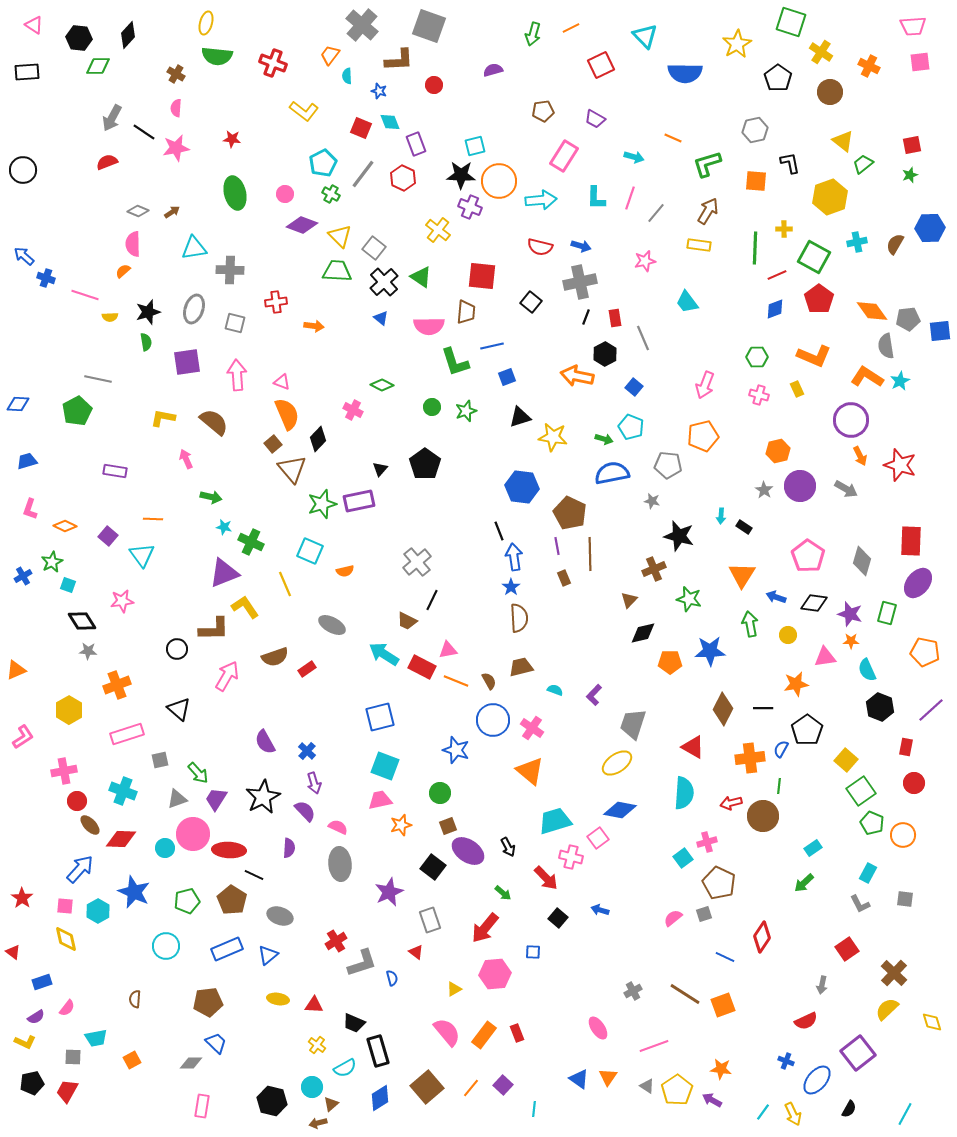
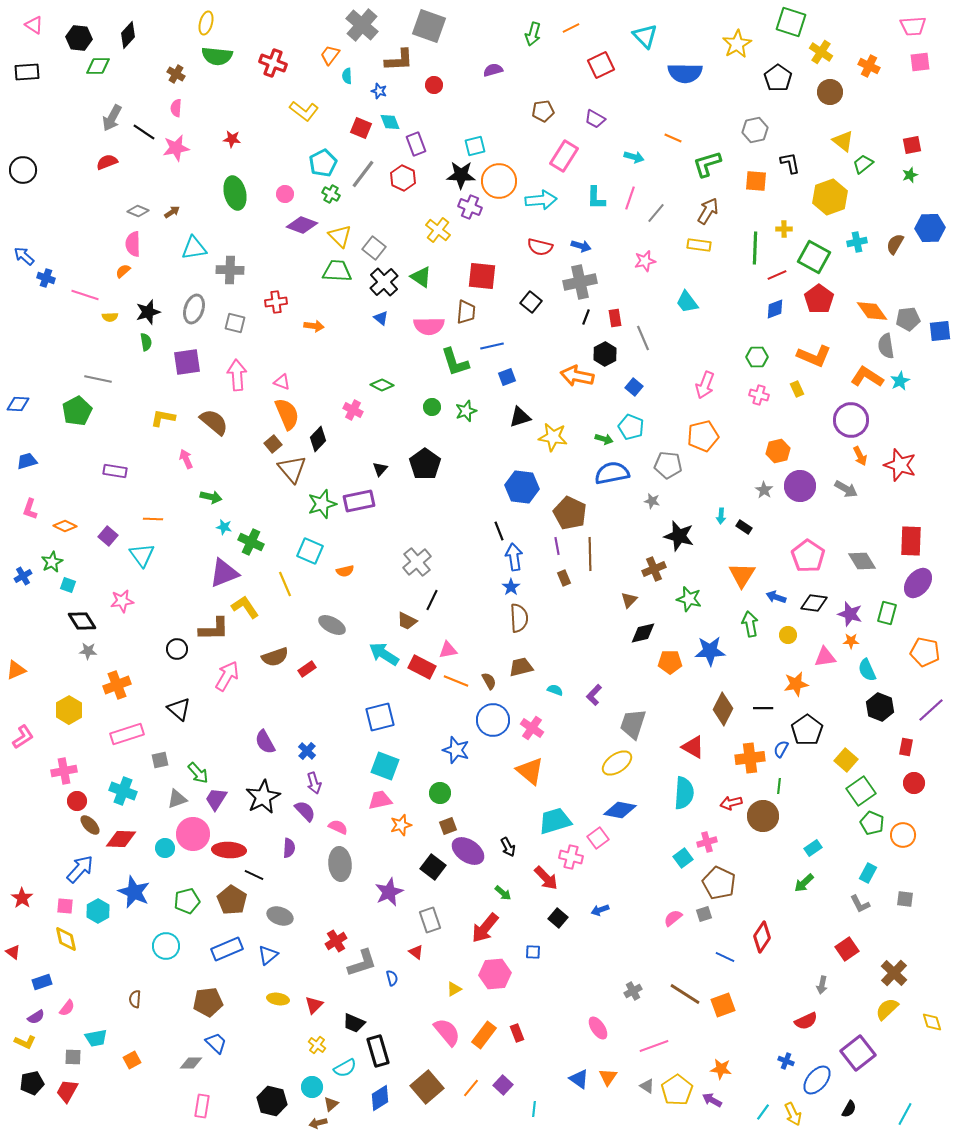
gray diamond at (862, 561): rotated 48 degrees counterclockwise
blue arrow at (600, 910): rotated 36 degrees counterclockwise
red triangle at (314, 1005): rotated 48 degrees counterclockwise
